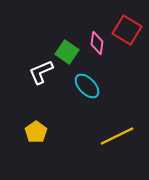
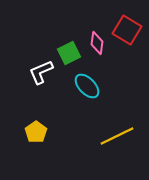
green square: moved 2 px right, 1 px down; rotated 30 degrees clockwise
